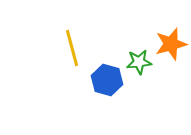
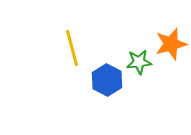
blue hexagon: rotated 12 degrees clockwise
